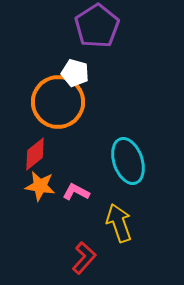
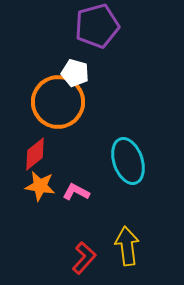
purple pentagon: rotated 18 degrees clockwise
yellow arrow: moved 8 px right, 23 px down; rotated 12 degrees clockwise
